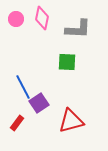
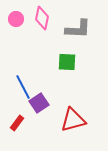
red triangle: moved 2 px right, 1 px up
